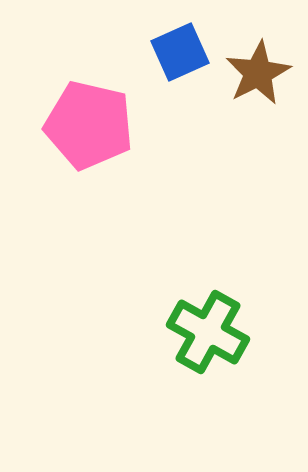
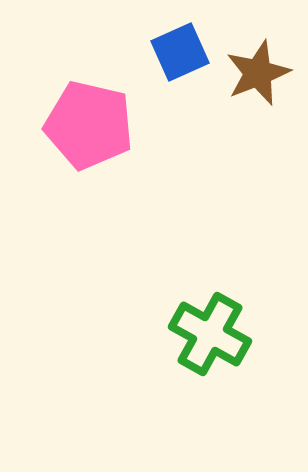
brown star: rotated 6 degrees clockwise
green cross: moved 2 px right, 2 px down
